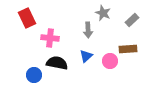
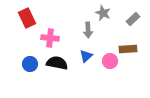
gray rectangle: moved 1 px right, 1 px up
blue circle: moved 4 px left, 11 px up
